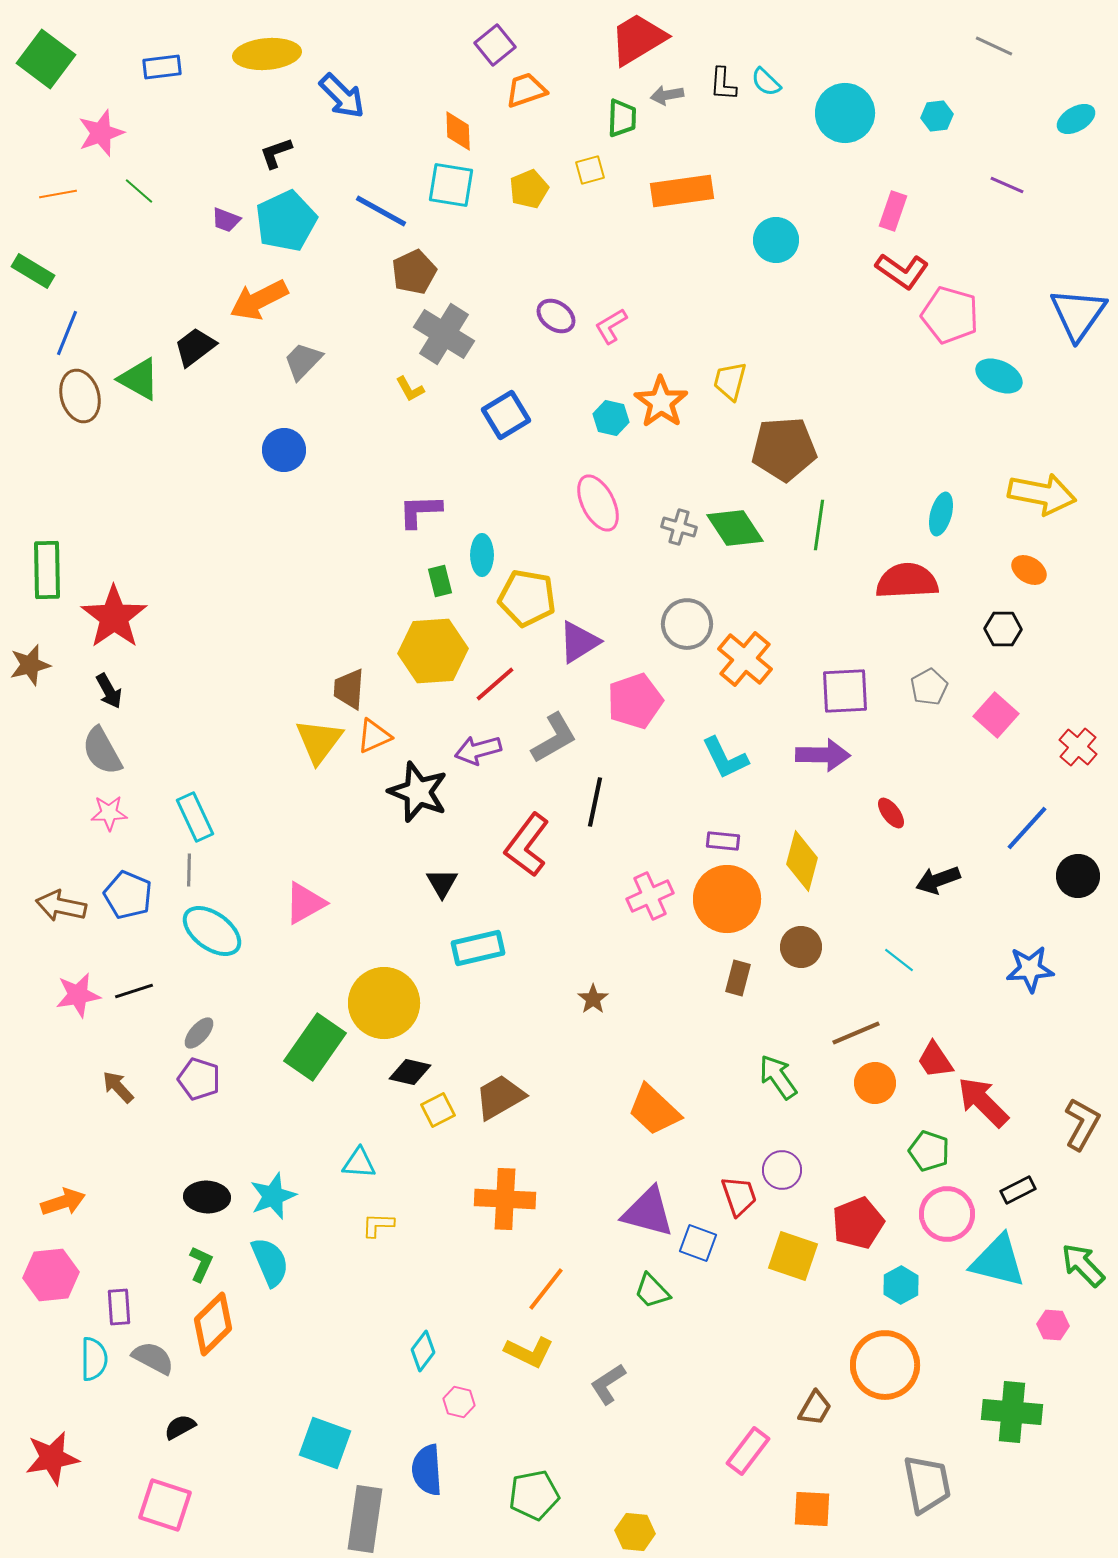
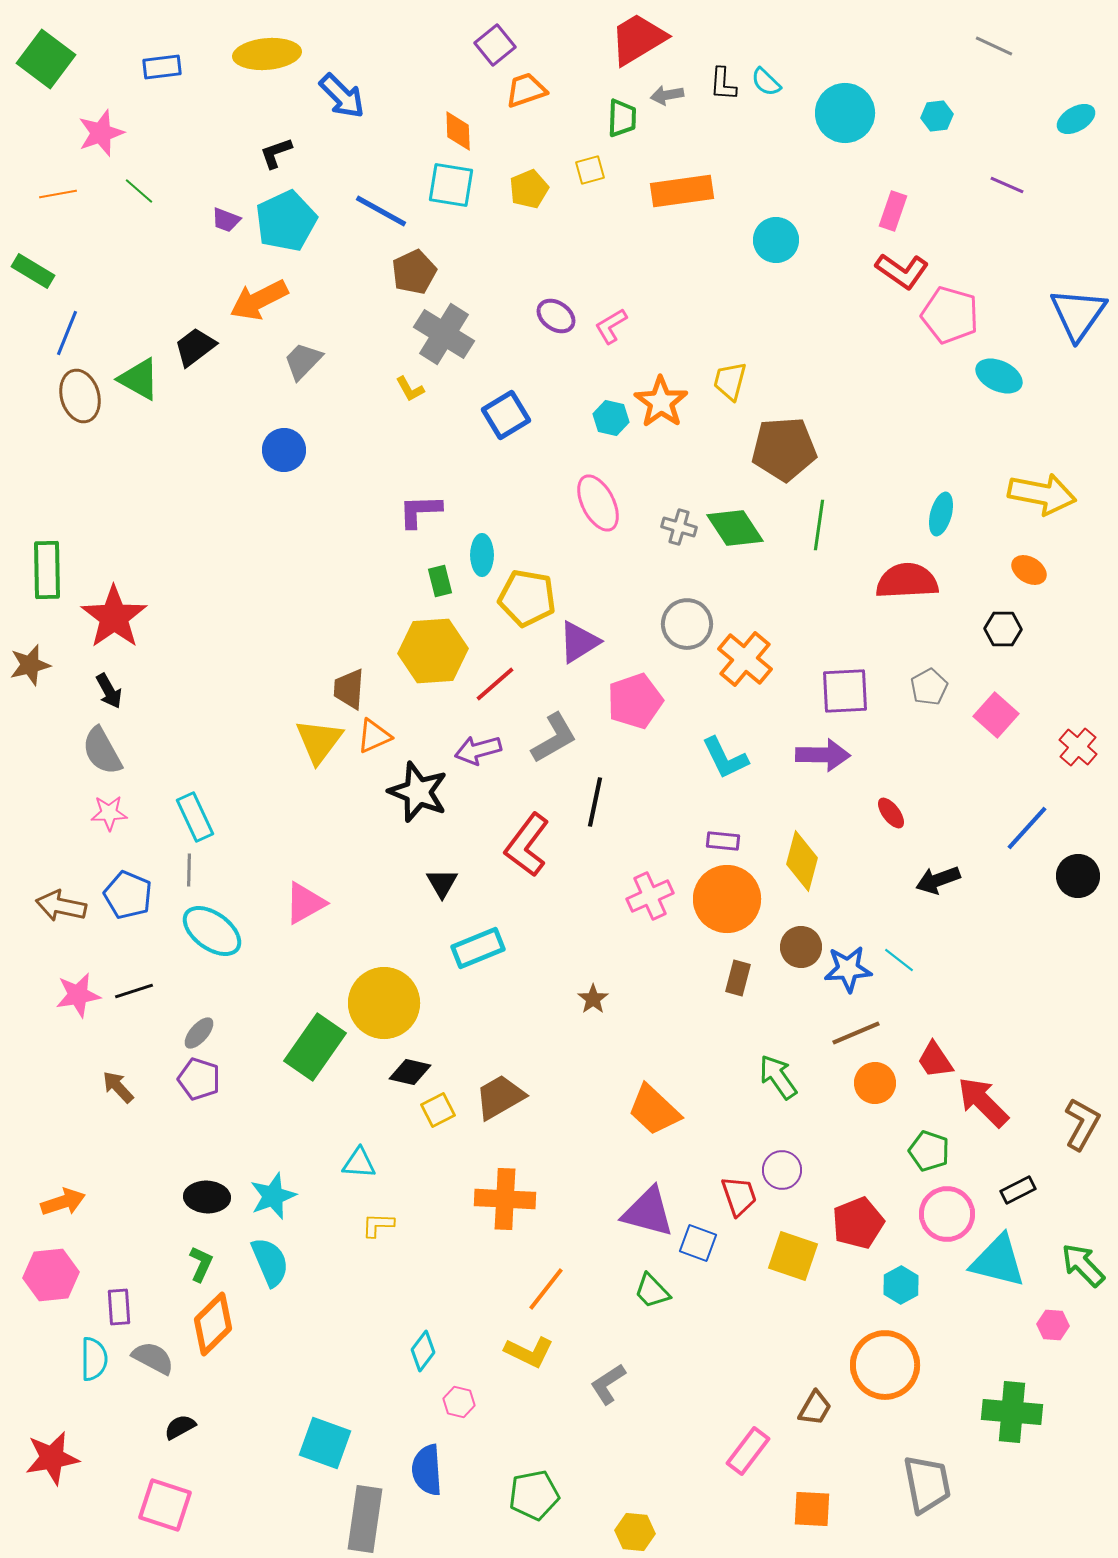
cyan rectangle at (478, 948): rotated 9 degrees counterclockwise
blue star at (1030, 969): moved 182 px left
